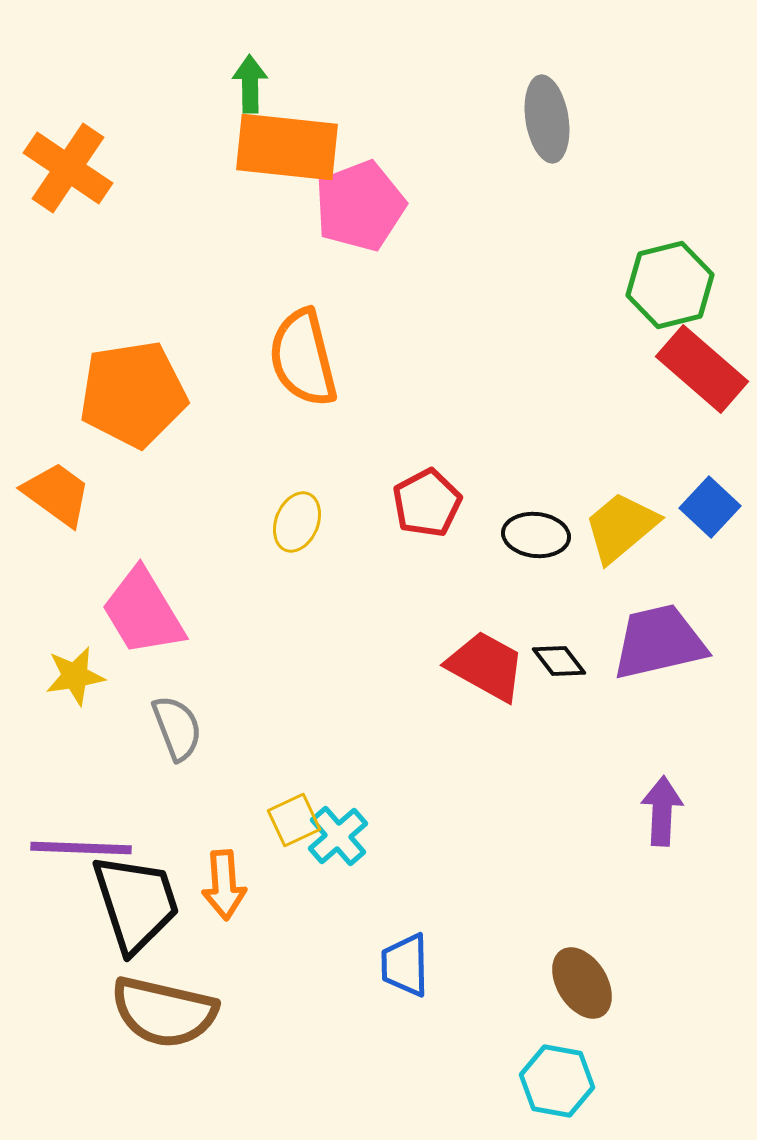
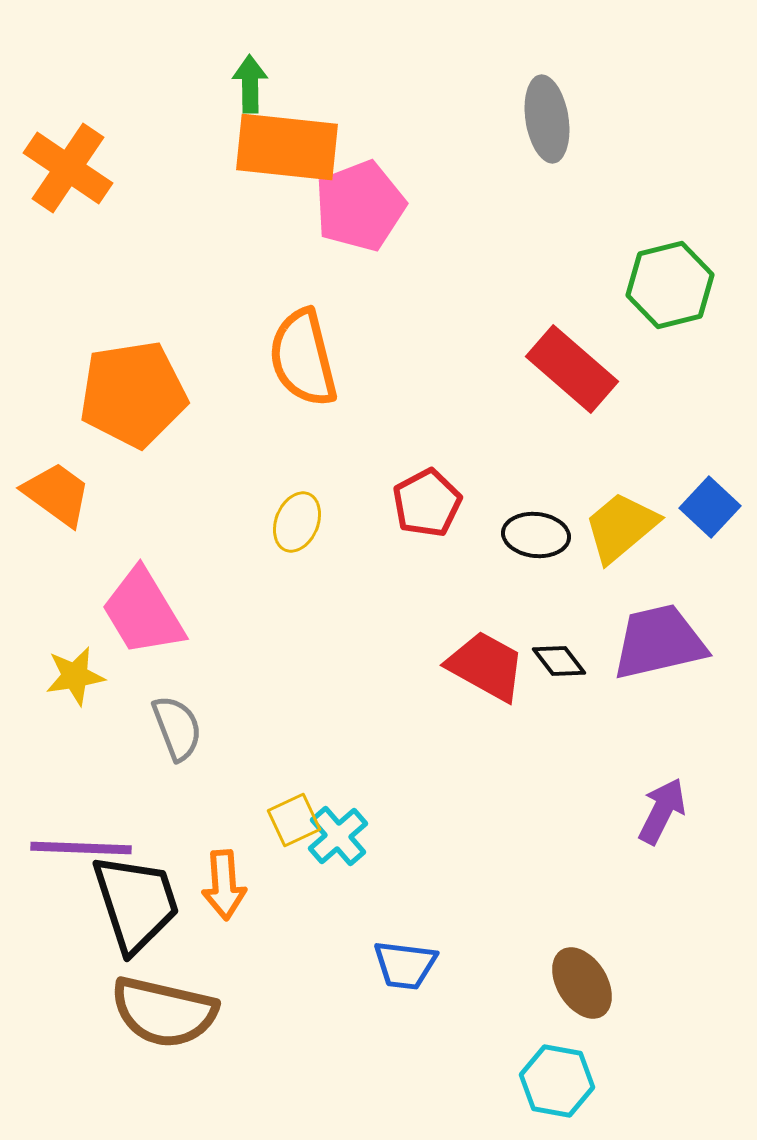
red rectangle: moved 130 px left
purple arrow: rotated 24 degrees clockwise
blue trapezoid: rotated 82 degrees counterclockwise
